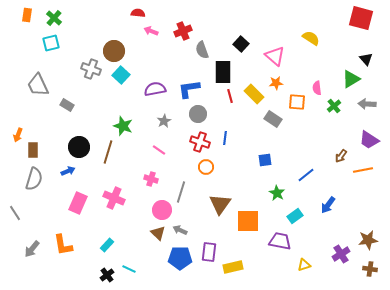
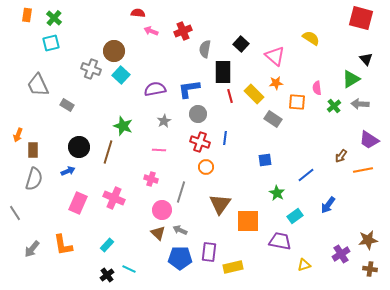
gray semicircle at (202, 50): moved 3 px right, 1 px up; rotated 30 degrees clockwise
gray arrow at (367, 104): moved 7 px left
pink line at (159, 150): rotated 32 degrees counterclockwise
